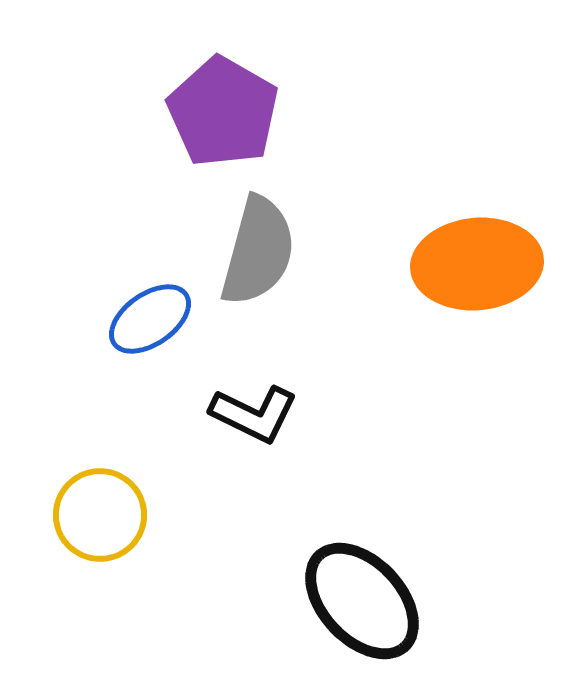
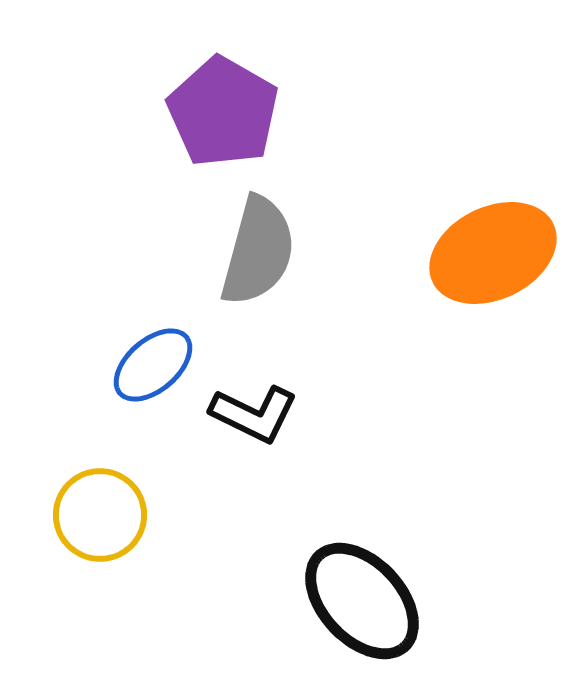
orange ellipse: moved 16 px right, 11 px up; rotated 21 degrees counterclockwise
blue ellipse: moved 3 px right, 46 px down; rotated 6 degrees counterclockwise
